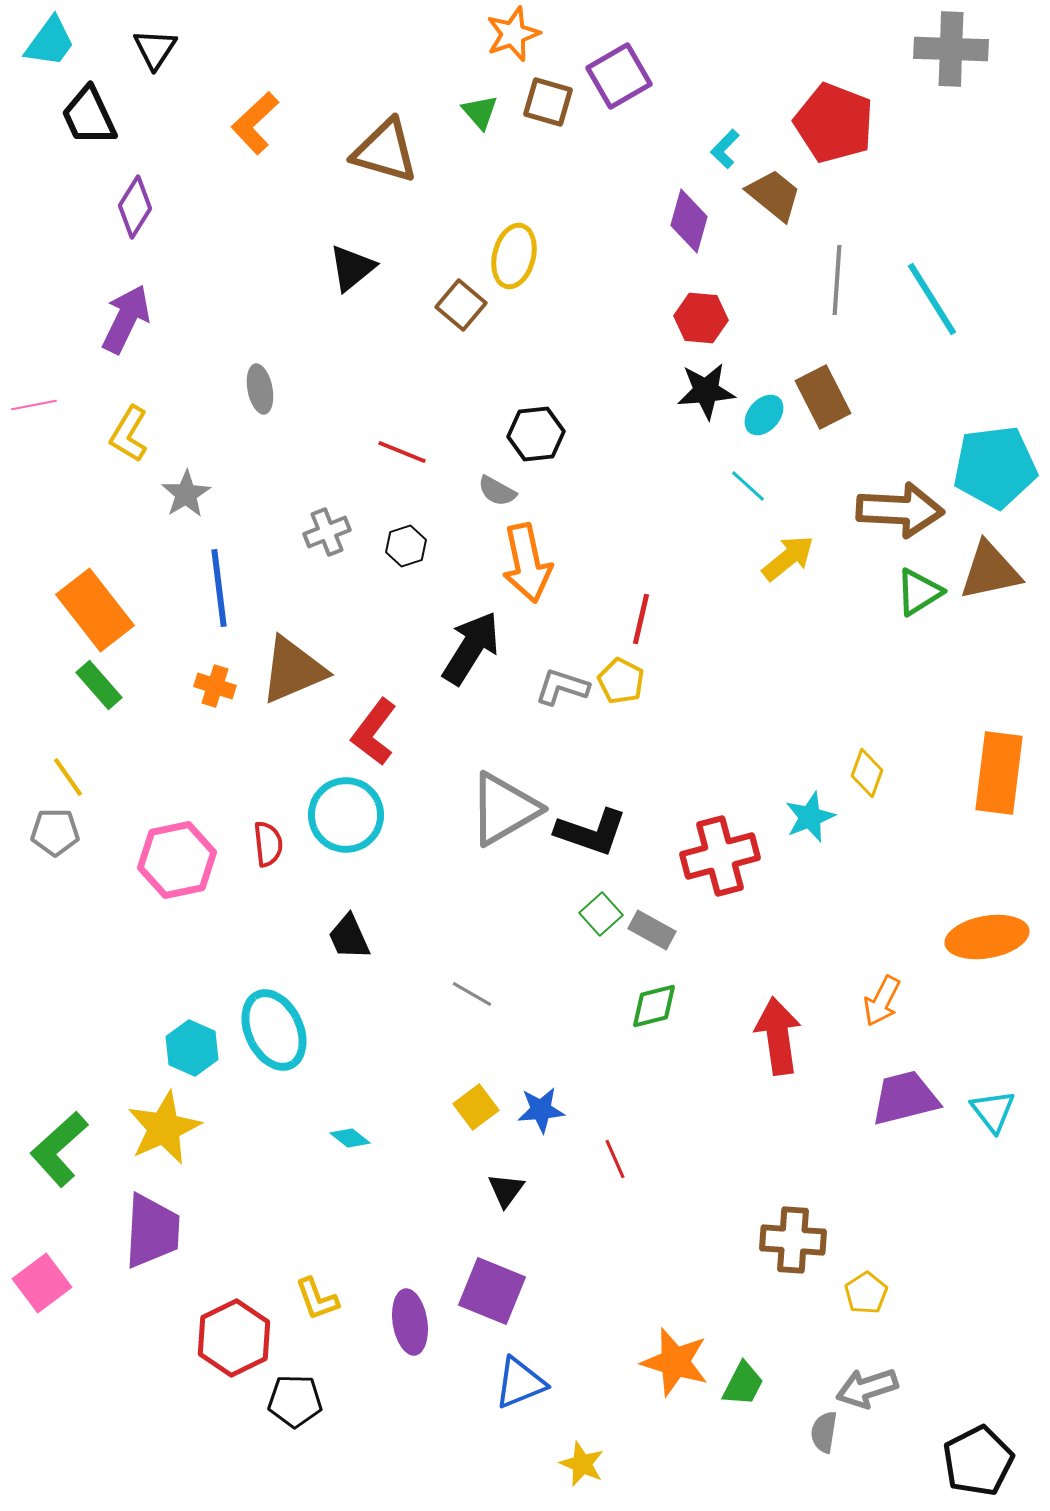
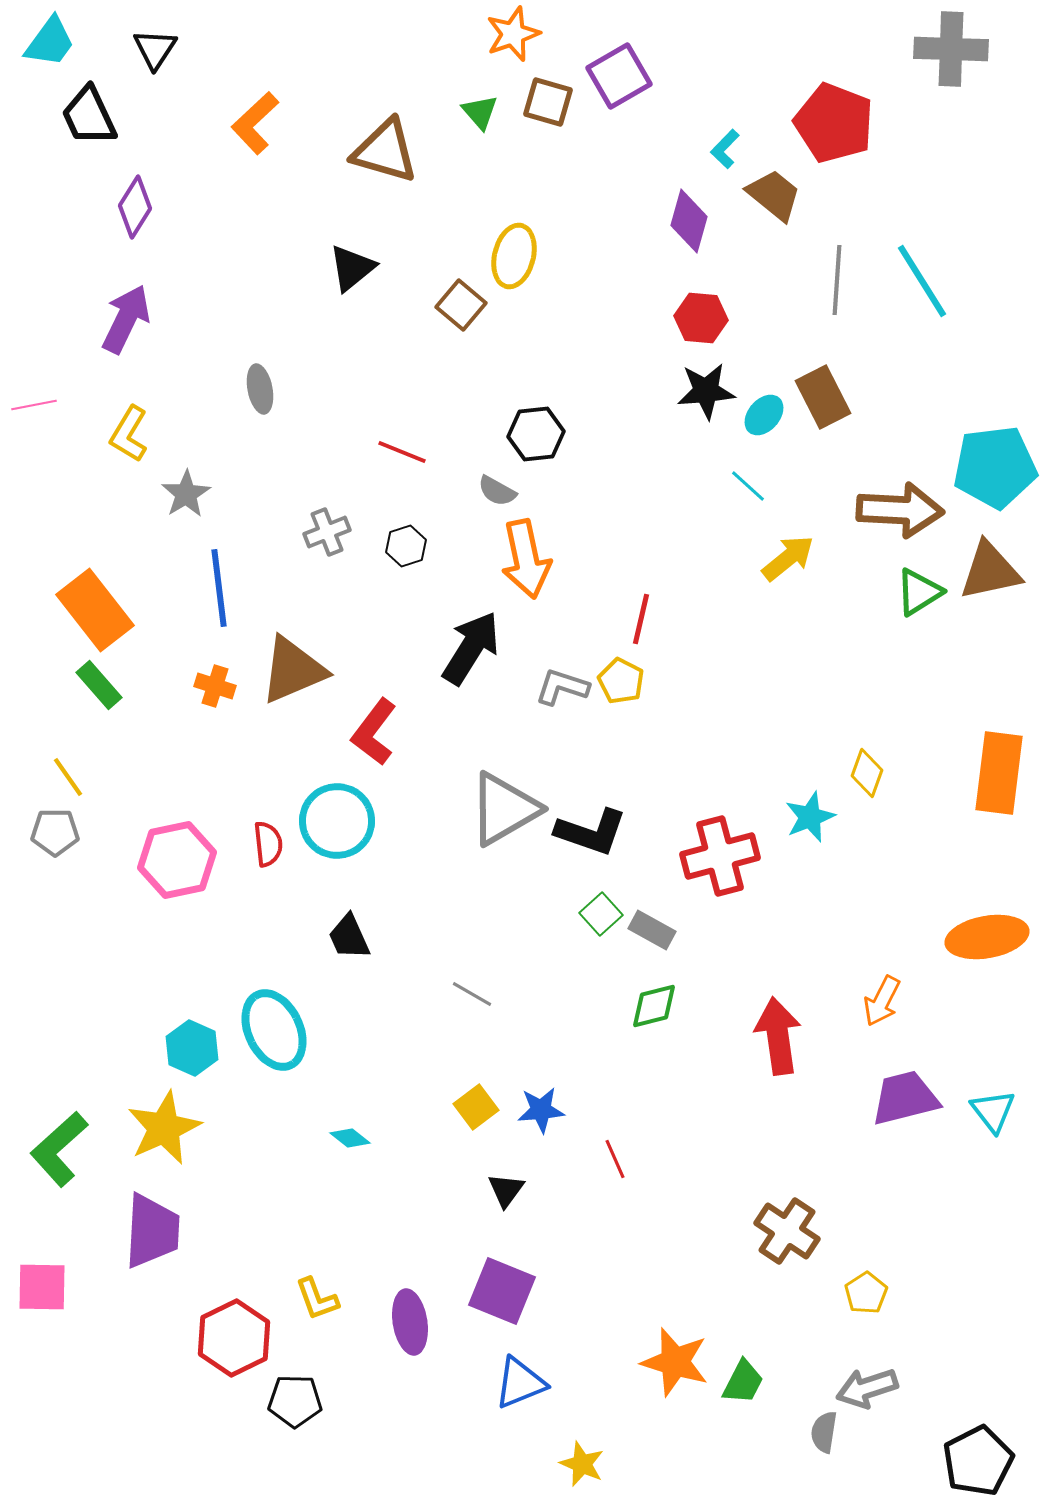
cyan line at (932, 299): moved 10 px left, 18 px up
orange arrow at (527, 563): moved 1 px left, 4 px up
cyan circle at (346, 815): moved 9 px left, 6 px down
brown cross at (793, 1240): moved 6 px left, 9 px up; rotated 30 degrees clockwise
pink square at (42, 1283): moved 4 px down; rotated 38 degrees clockwise
purple square at (492, 1291): moved 10 px right
green trapezoid at (743, 1384): moved 2 px up
